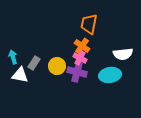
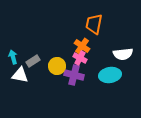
orange trapezoid: moved 5 px right
gray rectangle: moved 1 px left, 2 px up; rotated 24 degrees clockwise
purple cross: moved 3 px left, 3 px down
